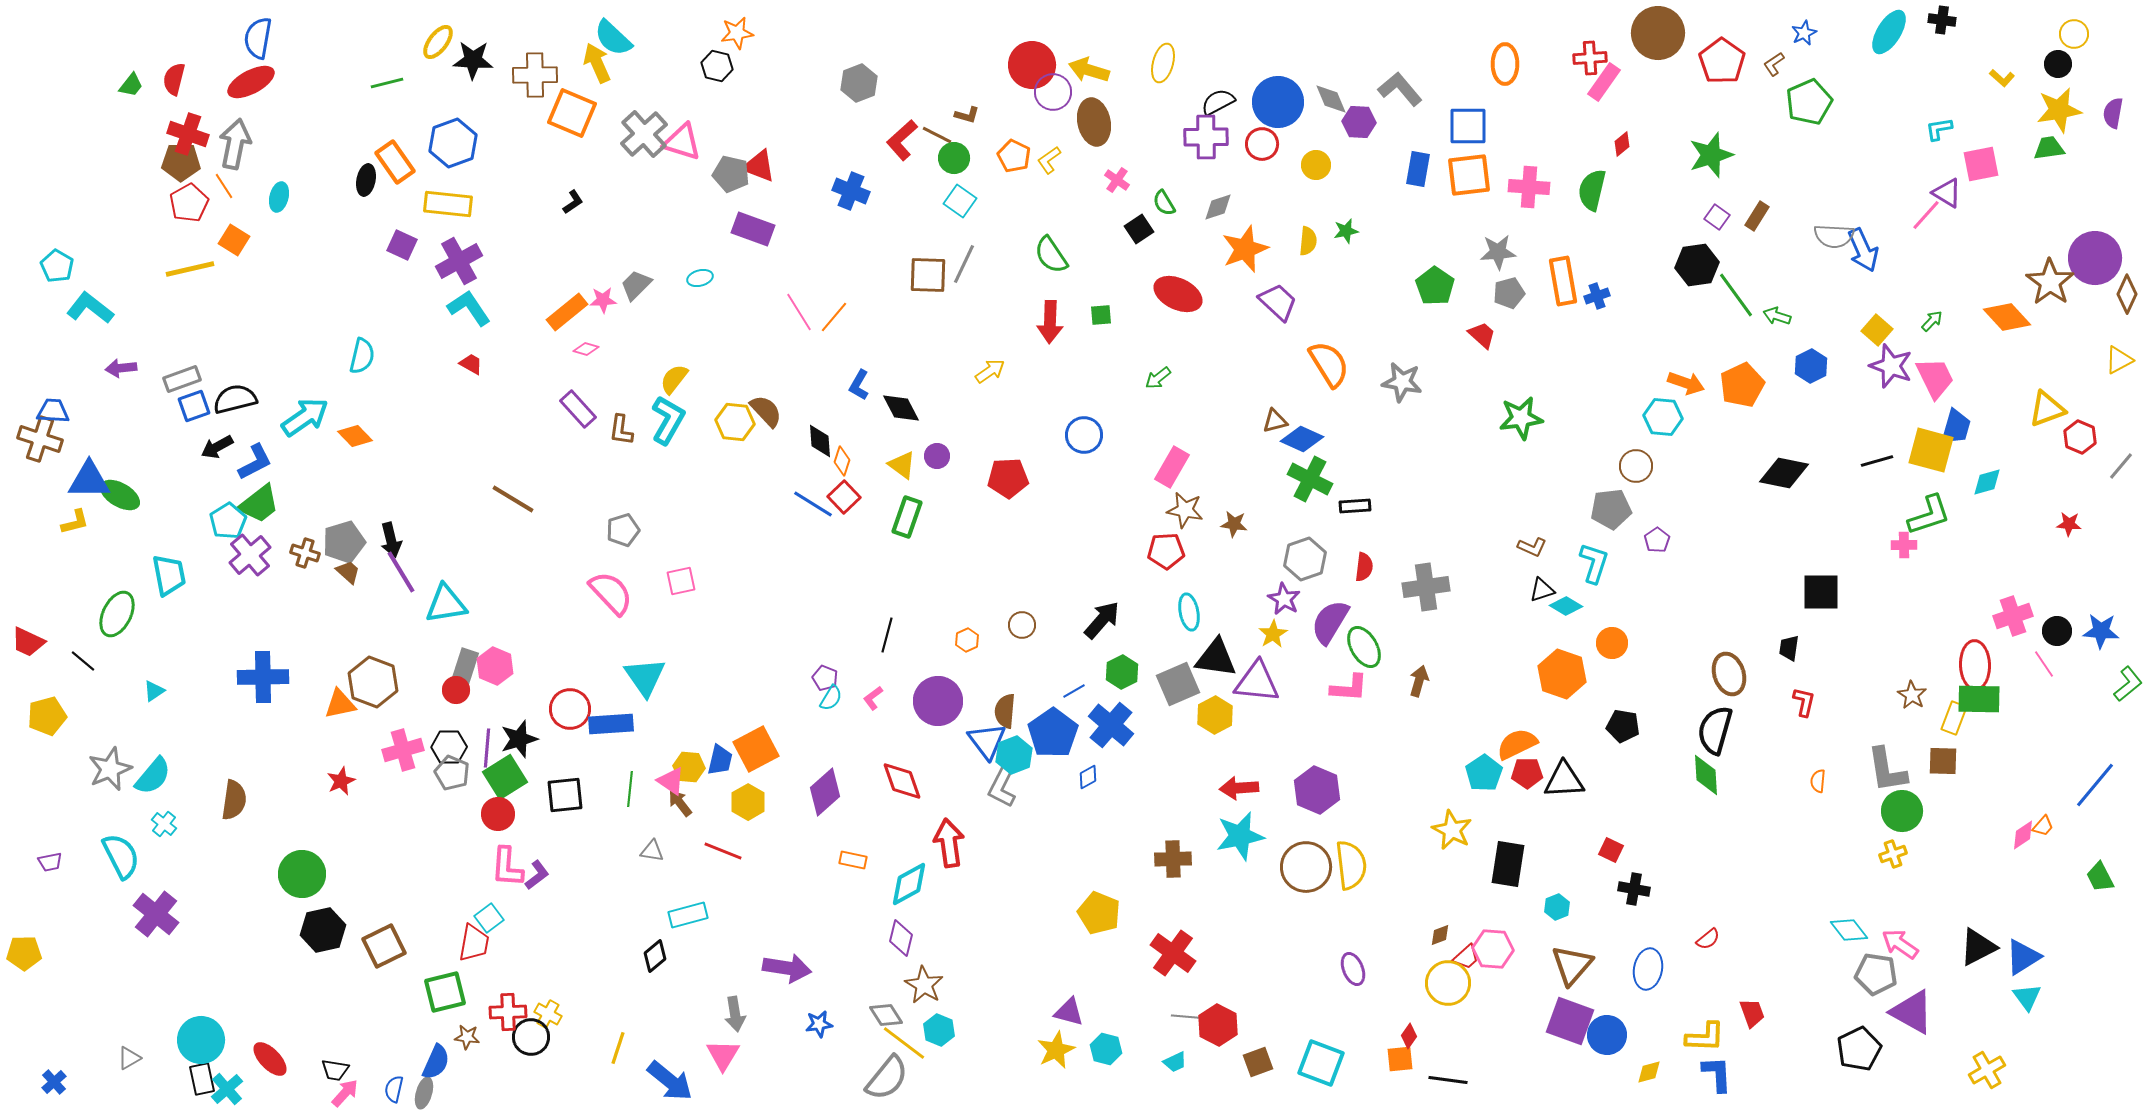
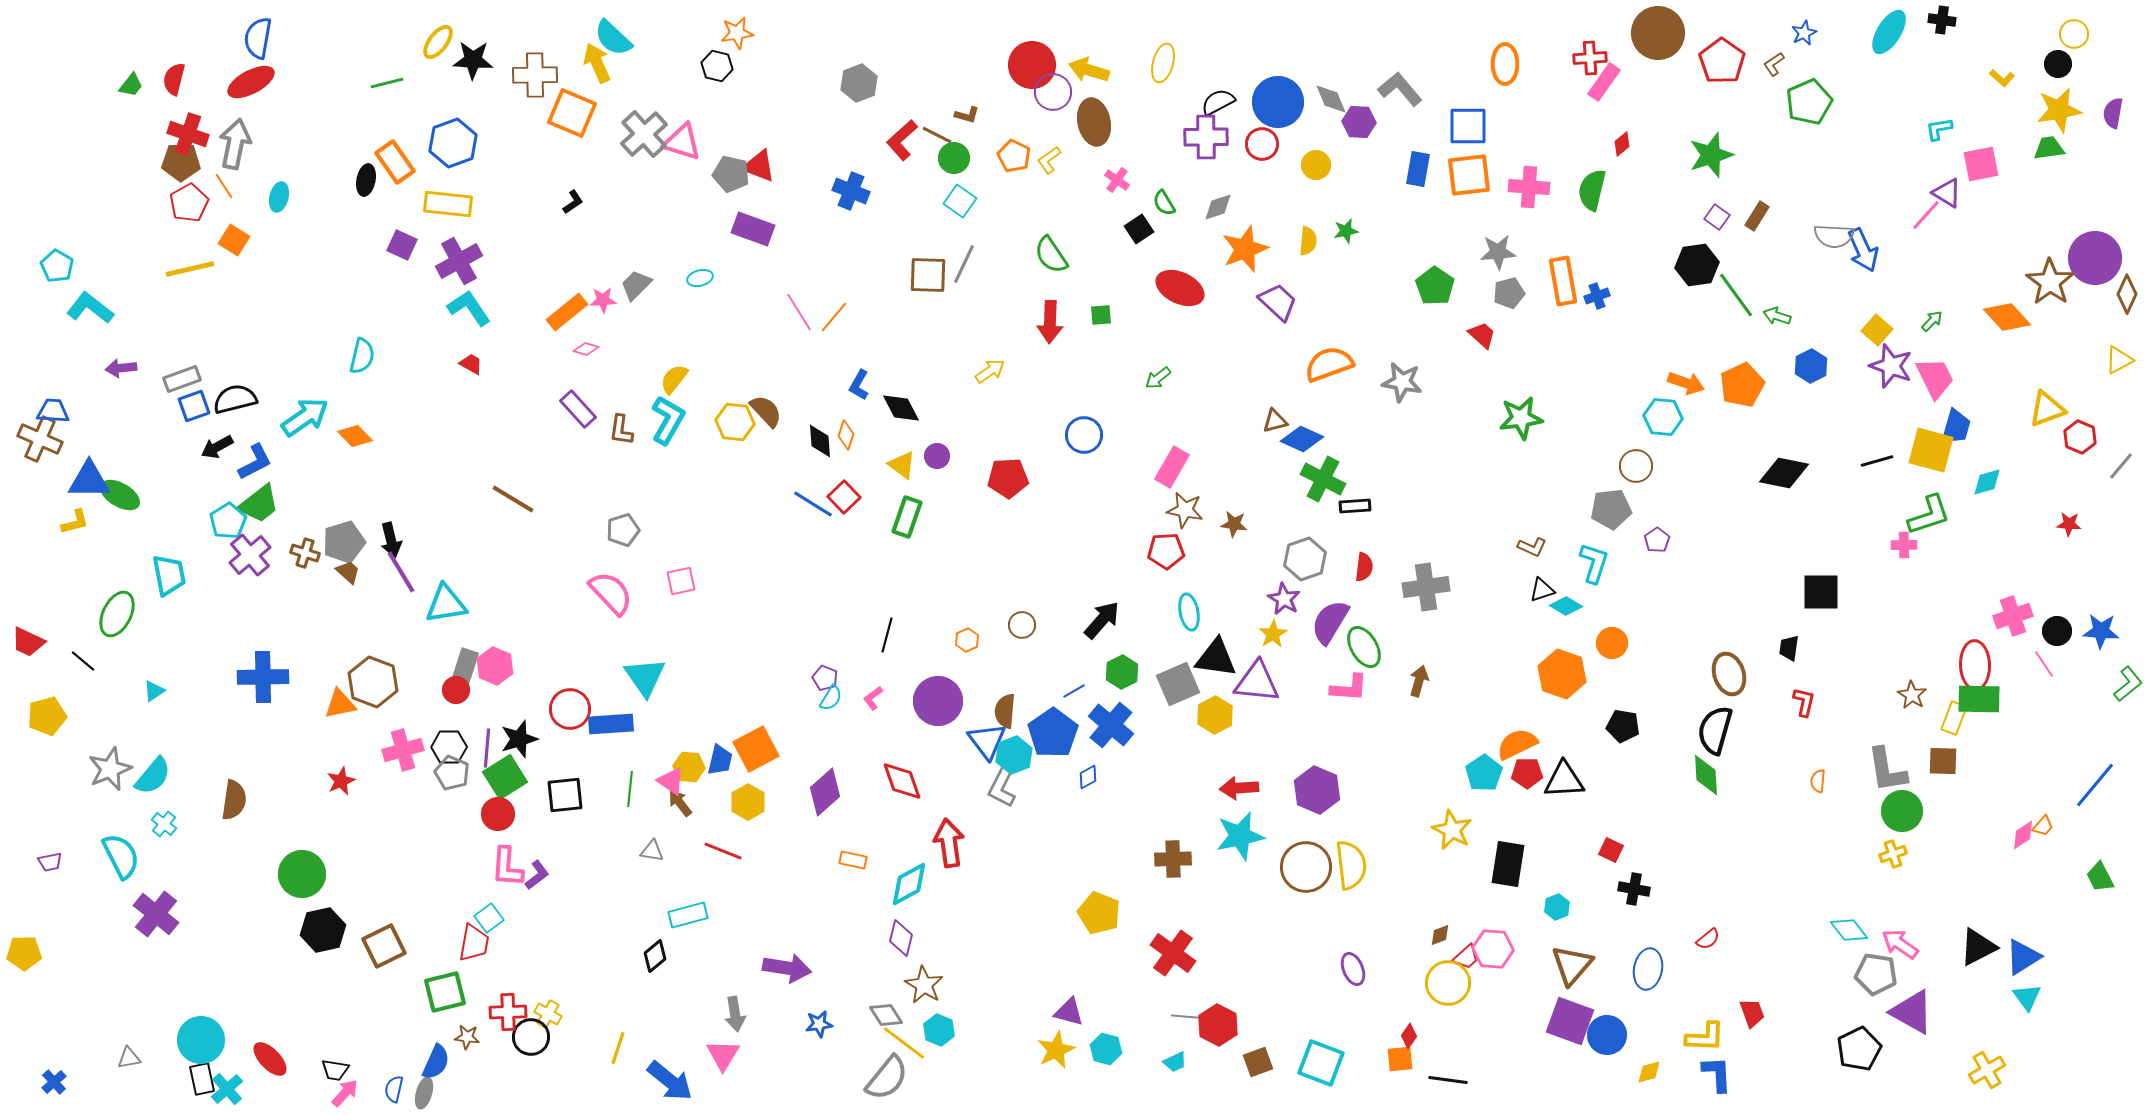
red ellipse at (1178, 294): moved 2 px right, 6 px up
orange semicircle at (1329, 364): rotated 78 degrees counterclockwise
brown cross at (40, 439): rotated 6 degrees clockwise
orange diamond at (842, 461): moved 4 px right, 26 px up
green cross at (1310, 479): moved 13 px right
gray triangle at (129, 1058): rotated 20 degrees clockwise
